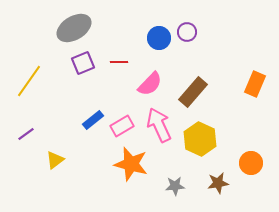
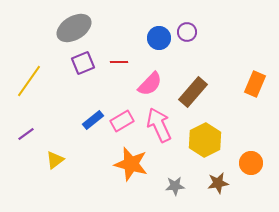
pink rectangle: moved 5 px up
yellow hexagon: moved 5 px right, 1 px down; rotated 8 degrees clockwise
